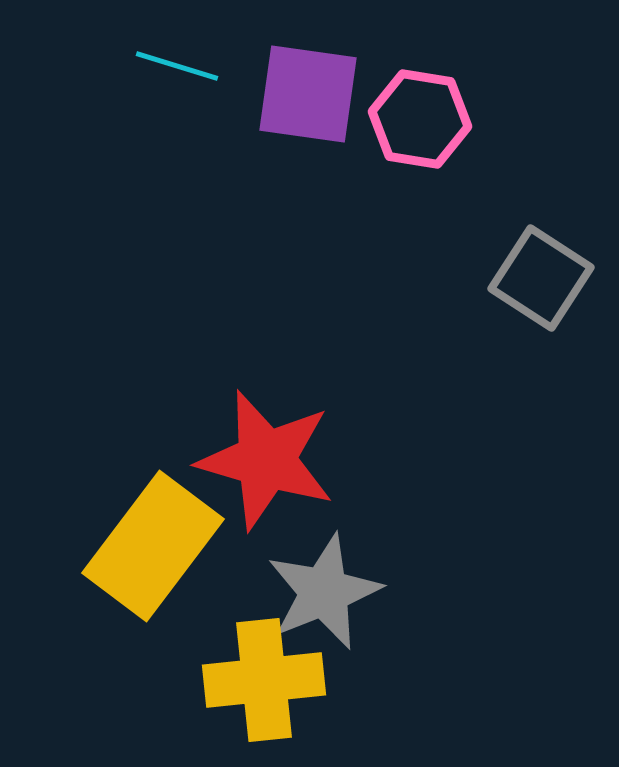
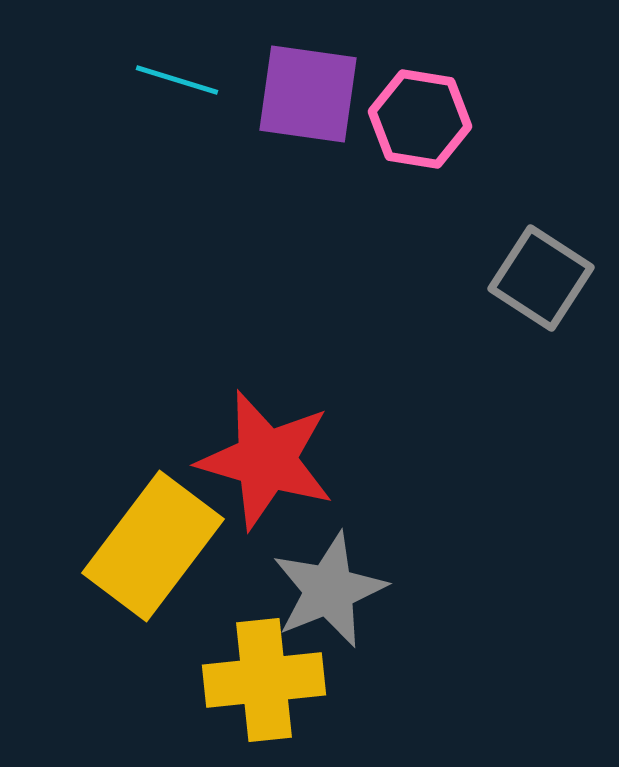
cyan line: moved 14 px down
gray star: moved 5 px right, 2 px up
